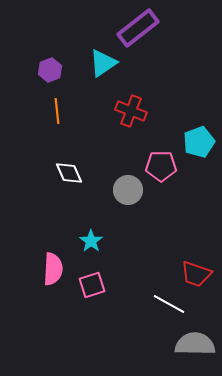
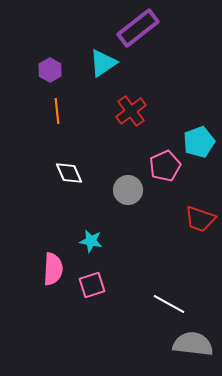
purple hexagon: rotated 10 degrees counterclockwise
red cross: rotated 32 degrees clockwise
pink pentagon: moved 4 px right; rotated 24 degrees counterclockwise
cyan star: rotated 25 degrees counterclockwise
red trapezoid: moved 4 px right, 55 px up
gray semicircle: moved 2 px left; rotated 6 degrees clockwise
